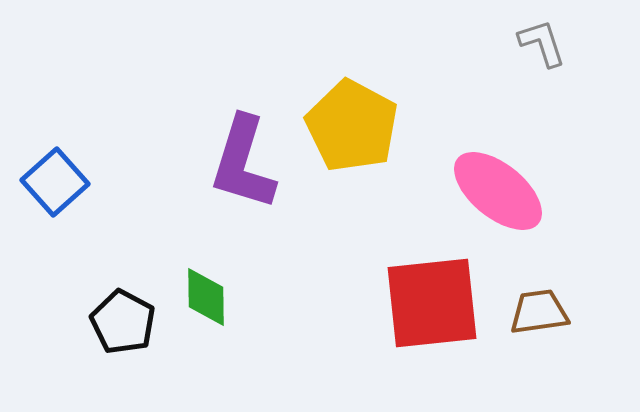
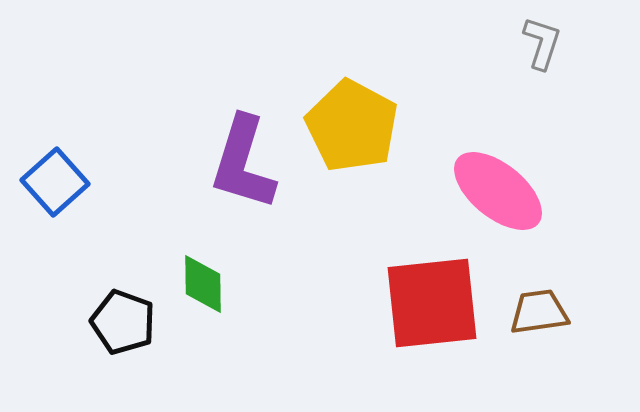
gray L-shape: rotated 36 degrees clockwise
green diamond: moved 3 px left, 13 px up
black pentagon: rotated 8 degrees counterclockwise
